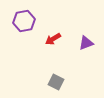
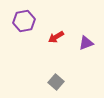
red arrow: moved 3 px right, 2 px up
gray square: rotated 14 degrees clockwise
